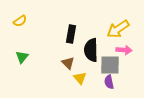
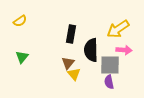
brown triangle: rotated 24 degrees clockwise
yellow triangle: moved 6 px left, 4 px up
